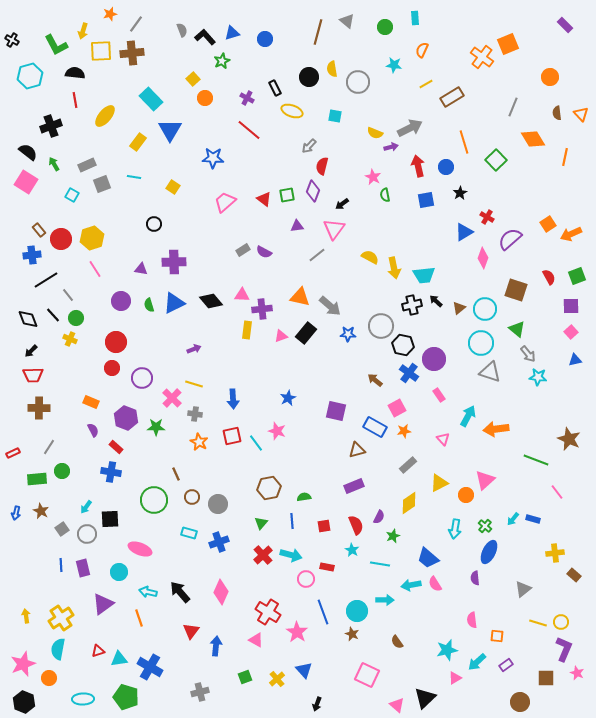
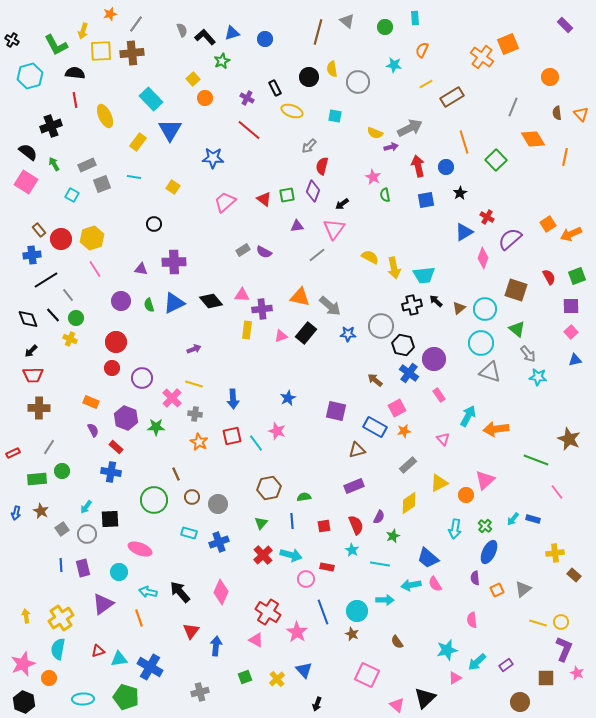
yellow ellipse at (105, 116): rotated 65 degrees counterclockwise
orange square at (497, 636): moved 46 px up; rotated 32 degrees counterclockwise
